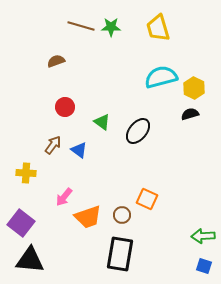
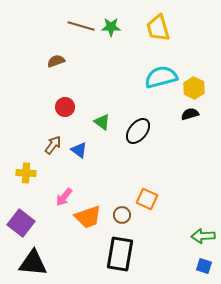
black triangle: moved 3 px right, 3 px down
